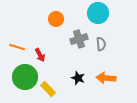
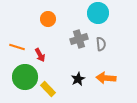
orange circle: moved 8 px left
black star: moved 1 px down; rotated 24 degrees clockwise
